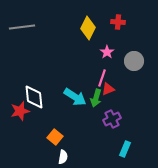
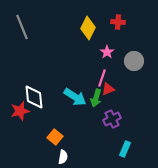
gray line: rotated 75 degrees clockwise
